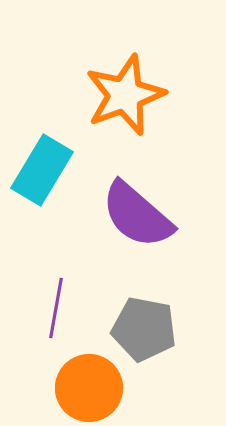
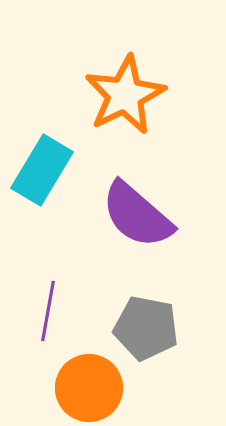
orange star: rotated 6 degrees counterclockwise
purple line: moved 8 px left, 3 px down
gray pentagon: moved 2 px right, 1 px up
